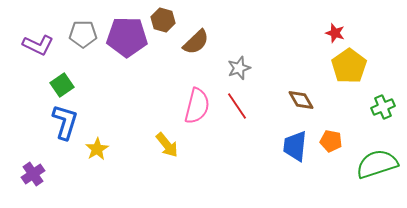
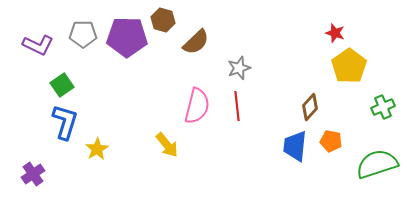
brown diamond: moved 9 px right, 7 px down; rotated 72 degrees clockwise
red line: rotated 28 degrees clockwise
